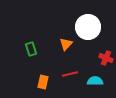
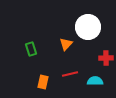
red cross: rotated 24 degrees counterclockwise
